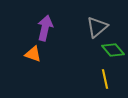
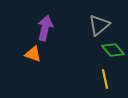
gray triangle: moved 2 px right, 2 px up
